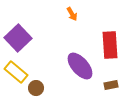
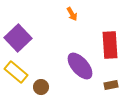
brown circle: moved 5 px right, 1 px up
